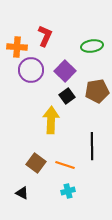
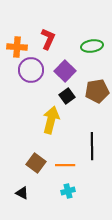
red L-shape: moved 3 px right, 3 px down
yellow arrow: rotated 12 degrees clockwise
orange line: rotated 18 degrees counterclockwise
